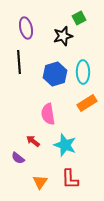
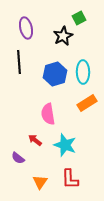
black star: rotated 12 degrees counterclockwise
red arrow: moved 2 px right, 1 px up
